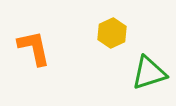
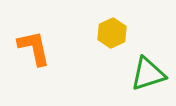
green triangle: moved 1 px left, 1 px down
